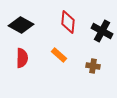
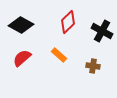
red diamond: rotated 40 degrees clockwise
red semicircle: rotated 132 degrees counterclockwise
